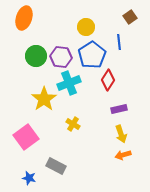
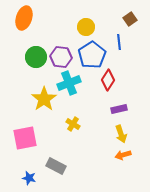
brown square: moved 2 px down
green circle: moved 1 px down
pink square: moved 1 px left, 1 px down; rotated 25 degrees clockwise
